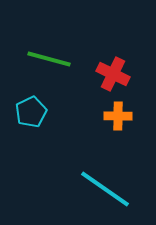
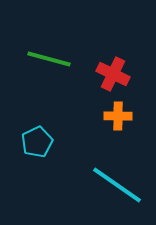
cyan pentagon: moved 6 px right, 30 px down
cyan line: moved 12 px right, 4 px up
